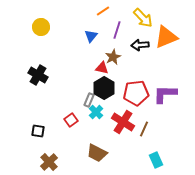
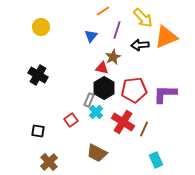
red pentagon: moved 2 px left, 3 px up
